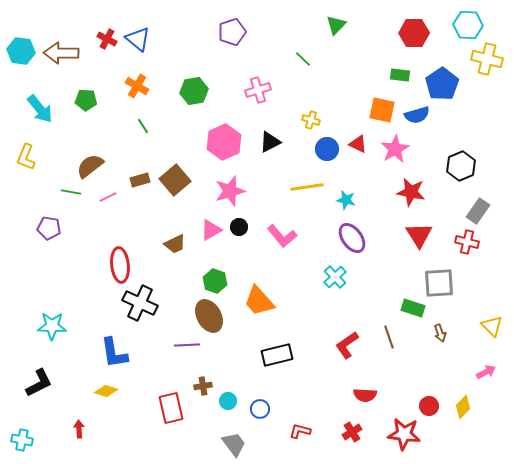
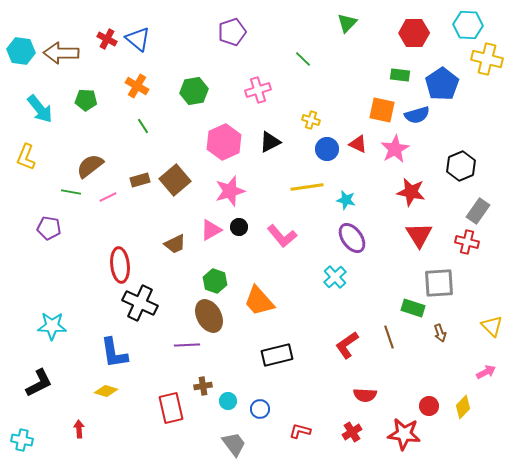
green triangle at (336, 25): moved 11 px right, 2 px up
